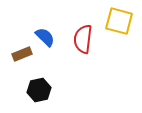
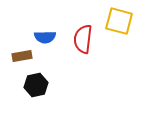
blue semicircle: rotated 135 degrees clockwise
brown rectangle: moved 2 px down; rotated 12 degrees clockwise
black hexagon: moved 3 px left, 5 px up
